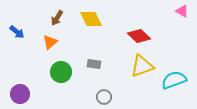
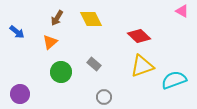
gray rectangle: rotated 32 degrees clockwise
